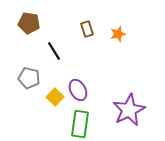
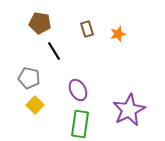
brown pentagon: moved 11 px right
yellow square: moved 20 px left, 8 px down
